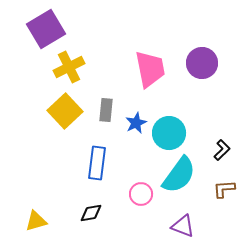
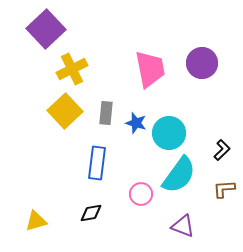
purple square: rotated 12 degrees counterclockwise
yellow cross: moved 3 px right, 2 px down
gray rectangle: moved 3 px down
blue star: rotated 30 degrees counterclockwise
